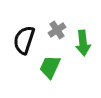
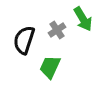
green arrow: moved 24 px up; rotated 25 degrees counterclockwise
